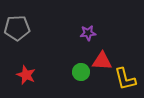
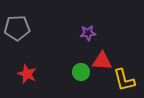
red star: moved 1 px right, 1 px up
yellow L-shape: moved 1 px left, 1 px down
